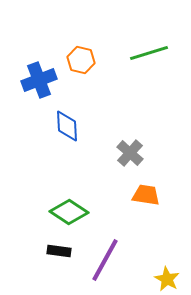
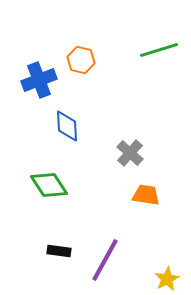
green line: moved 10 px right, 3 px up
green diamond: moved 20 px left, 27 px up; rotated 24 degrees clockwise
yellow star: rotated 15 degrees clockwise
